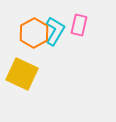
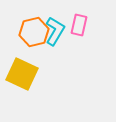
orange hexagon: moved 1 px up; rotated 16 degrees clockwise
